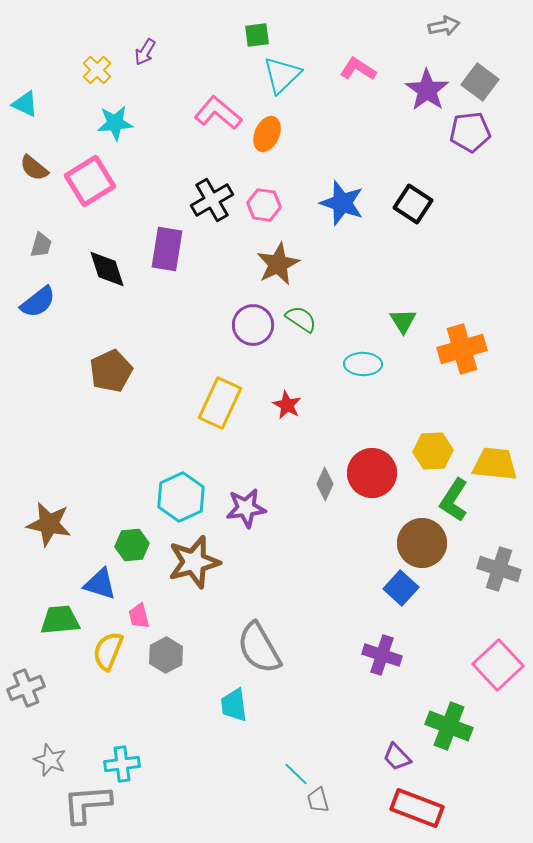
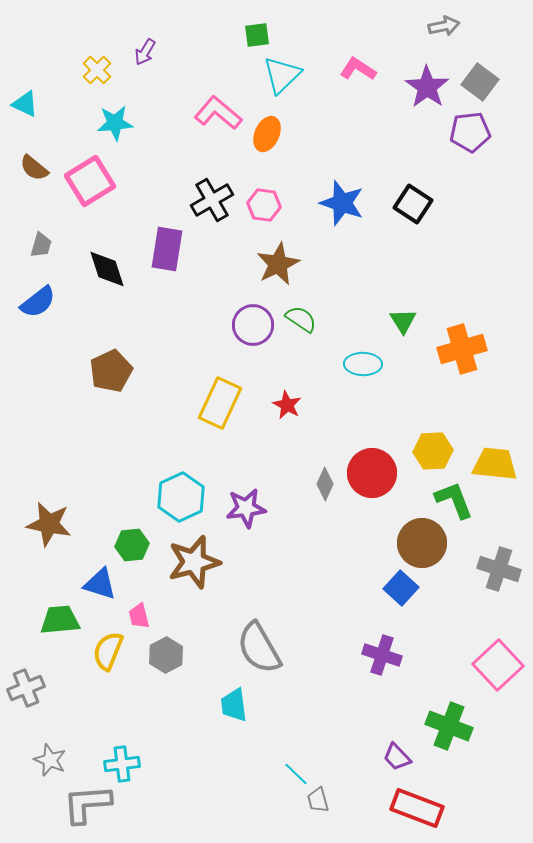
purple star at (427, 90): moved 3 px up
green L-shape at (454, 500): rotated 126 degrees clockwise
